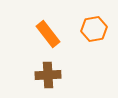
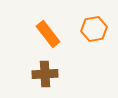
brown cross: moved 3 px left, 1 px up
